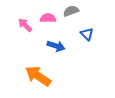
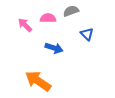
blue arrow: moved 2 px left, 2 px down
orange arrow: moved 5 px down
